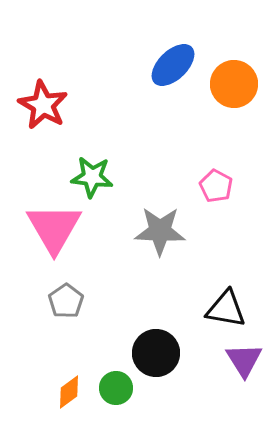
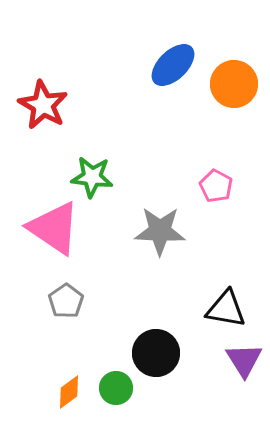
pink triangle: rotated 26 degrees counterclockwise
